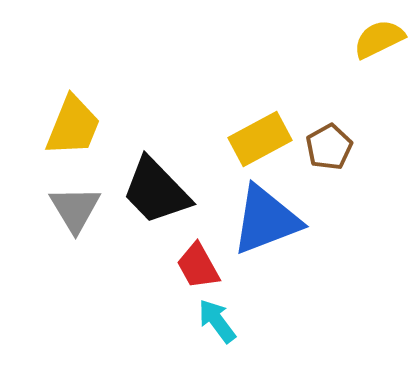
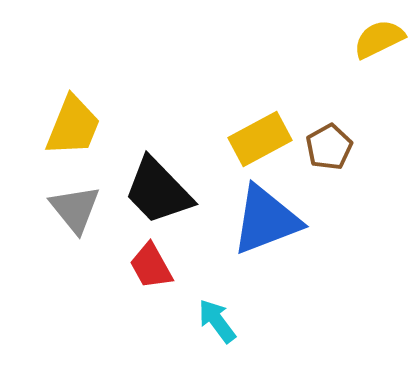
black trapezoid: moved 2 px right
gray triangle: rotated 8 degrees counterclockwise
red trapezoid: moved 47 px left
